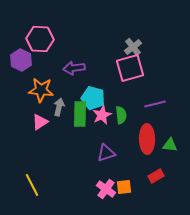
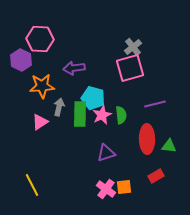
orange star: moved 1 px right, 4 px up; rotated 10 degrees counterclockwise
green triangle: moved 1 px left, 1 px down
